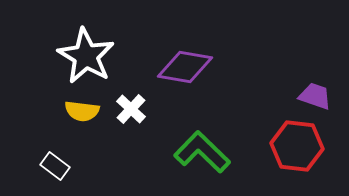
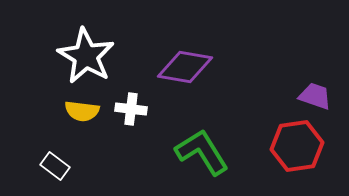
white cross: rotated 36 degrees counterclockwise
red hexagon: rotated 15 degrees counterclockwise
green L-shape: rotated 14 degrees clockwise
